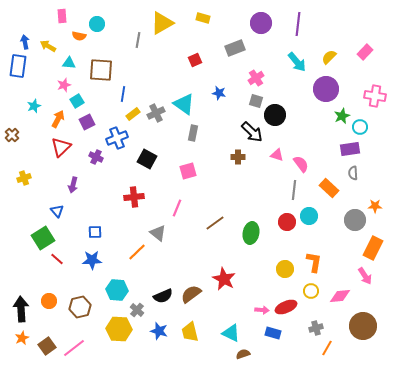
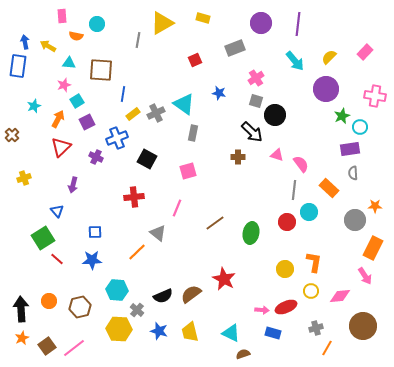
orange semicircle at (79, 36): moved 3 px left
cyan arrow at (297, 62): moved 2 px left, 1 px up
cyan circle at (309, 216): moved 4 px up
